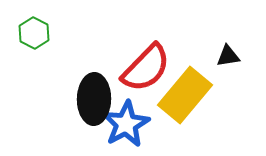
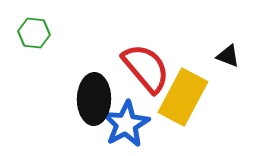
green hexagon: rotated 20 degrees counterclockwise
black triangle: rotated 30 degrees clockwise
red semicircle: rotated 84 degrees counterclockwise
yellow rectangle: moved 2 px left, 2 px down; rotated 12 degrees counterclockwise
